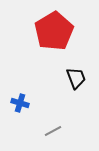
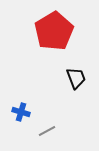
blue cross: moved 1 px right, 9 px down
gray line: moved 6 px left
